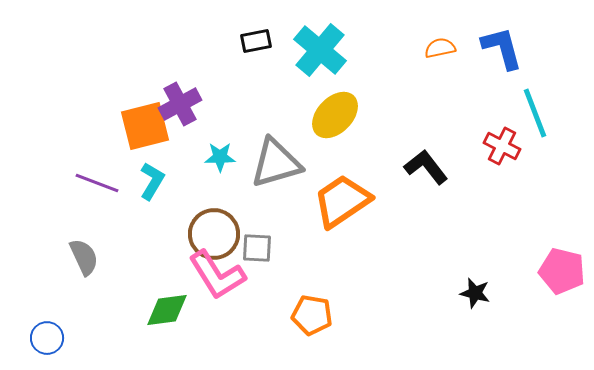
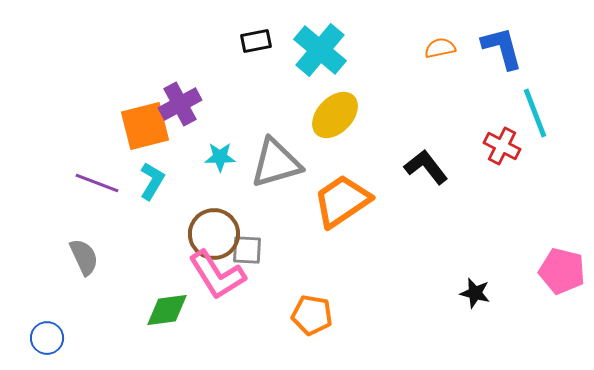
gray square: moved 10 px left, 2 px down
